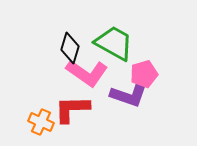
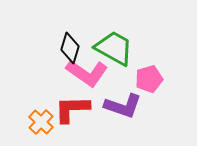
green trapezoid: moved 5 px down
pink pentagon: moved 5 px right, 5 px down
purple L-shape: moved 6 px left, 11 px down
orange cross: rotated 20 degrees clockwise
